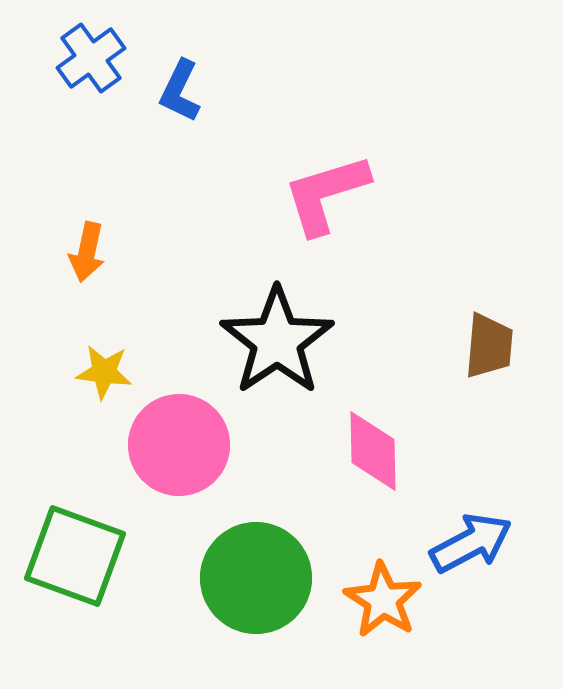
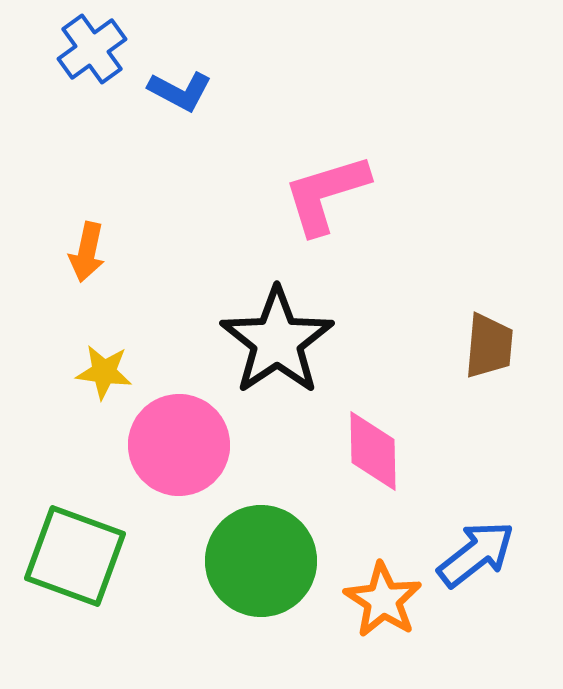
blue cross: moved 1 px right, 9 px up
blue L-shape: rotated 88 degrees counterclockwise
blue arrow: moved 5 px right, 11 px down; rotated 10 degrees counterclockwise
green circle: moved 5 px right, 17 px up
